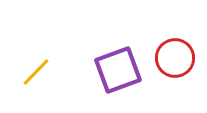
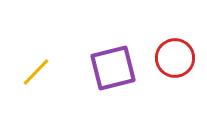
purple square: moved 5 px left, 2 px up; rotated 6 degrees clockwise
